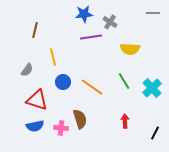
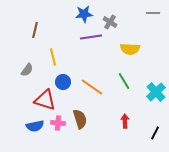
cyan cross: moved 4 px right, 4 px down
red triangle: moved 8 px right
pink cross: moved 3 px left, 5 px up
